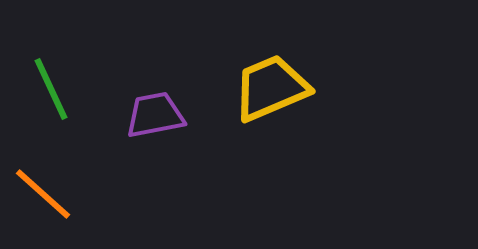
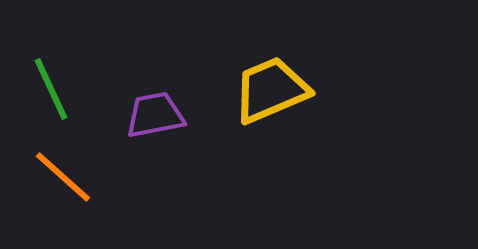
yellow trapezoid: moved 2 px down
orange line: moved 20 px right, 17 px up
